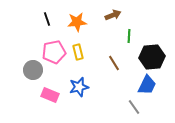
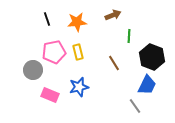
black hexagon: rotated 25 degrees clockwise
gray line: moved 1 px right, 1 px up
